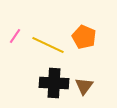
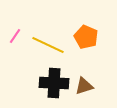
orange pentagon: moved 2 px right
brown triangle: rotated 36 degrees clockwise
